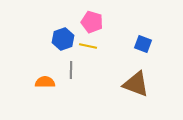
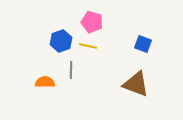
blue hexagon: moved 2 px left, 2 px down
